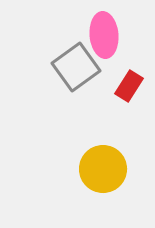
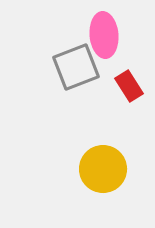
gray square: rotated 15 degrees clockwise
red rectangle: rotated 64 degrees counterclockwise
